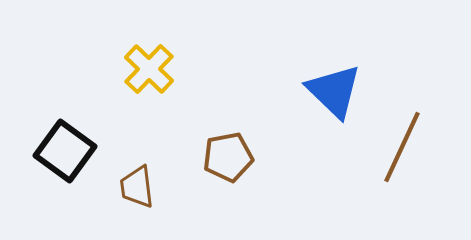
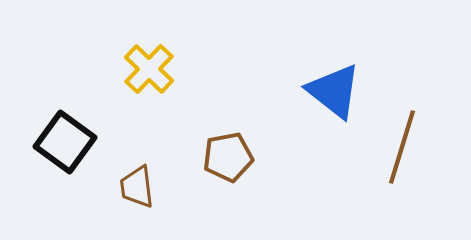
blue triangle: rotated 6 degrees counterclockwise
brown line: rotated 8 degrees counterclockwise
black square: moved 9 px up
